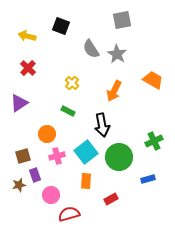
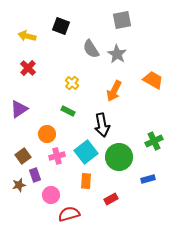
purple triangle: moved 6 px down
brown square: rotated 21 degrees counterclockwise
